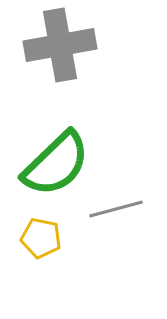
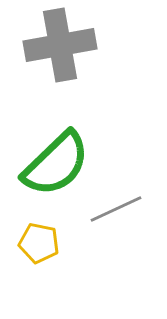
gray line: rotated 10 degrees counterclockwise
yellow pentagon: moved 2 px left, 5 px down
